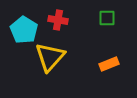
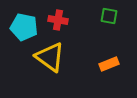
green square: moved 2 px right, 2 px up; rotated 12 degrees clockwise
cyan pentagon: moved 3 px up; rotated 20 degrees counterclockwise
yellow triangle: rotated 36 degrees counterclockwise
